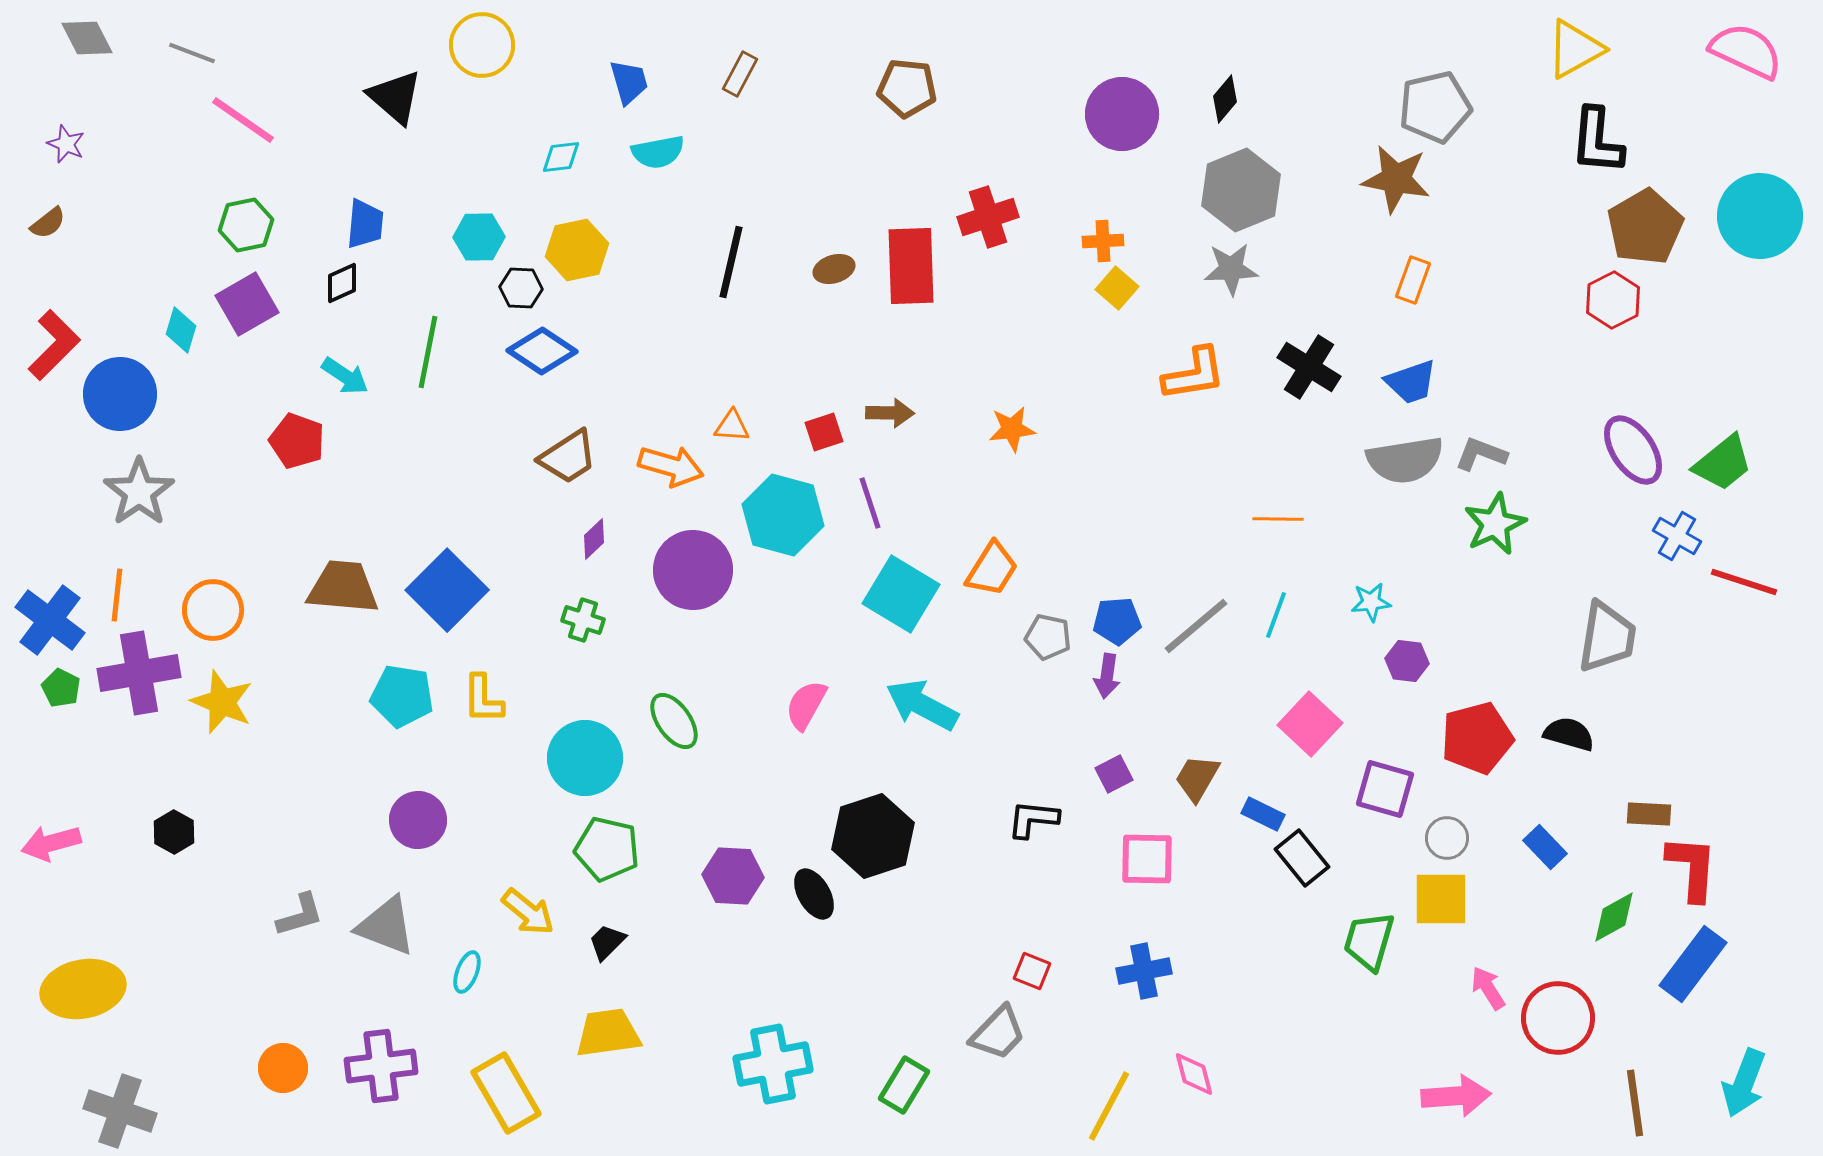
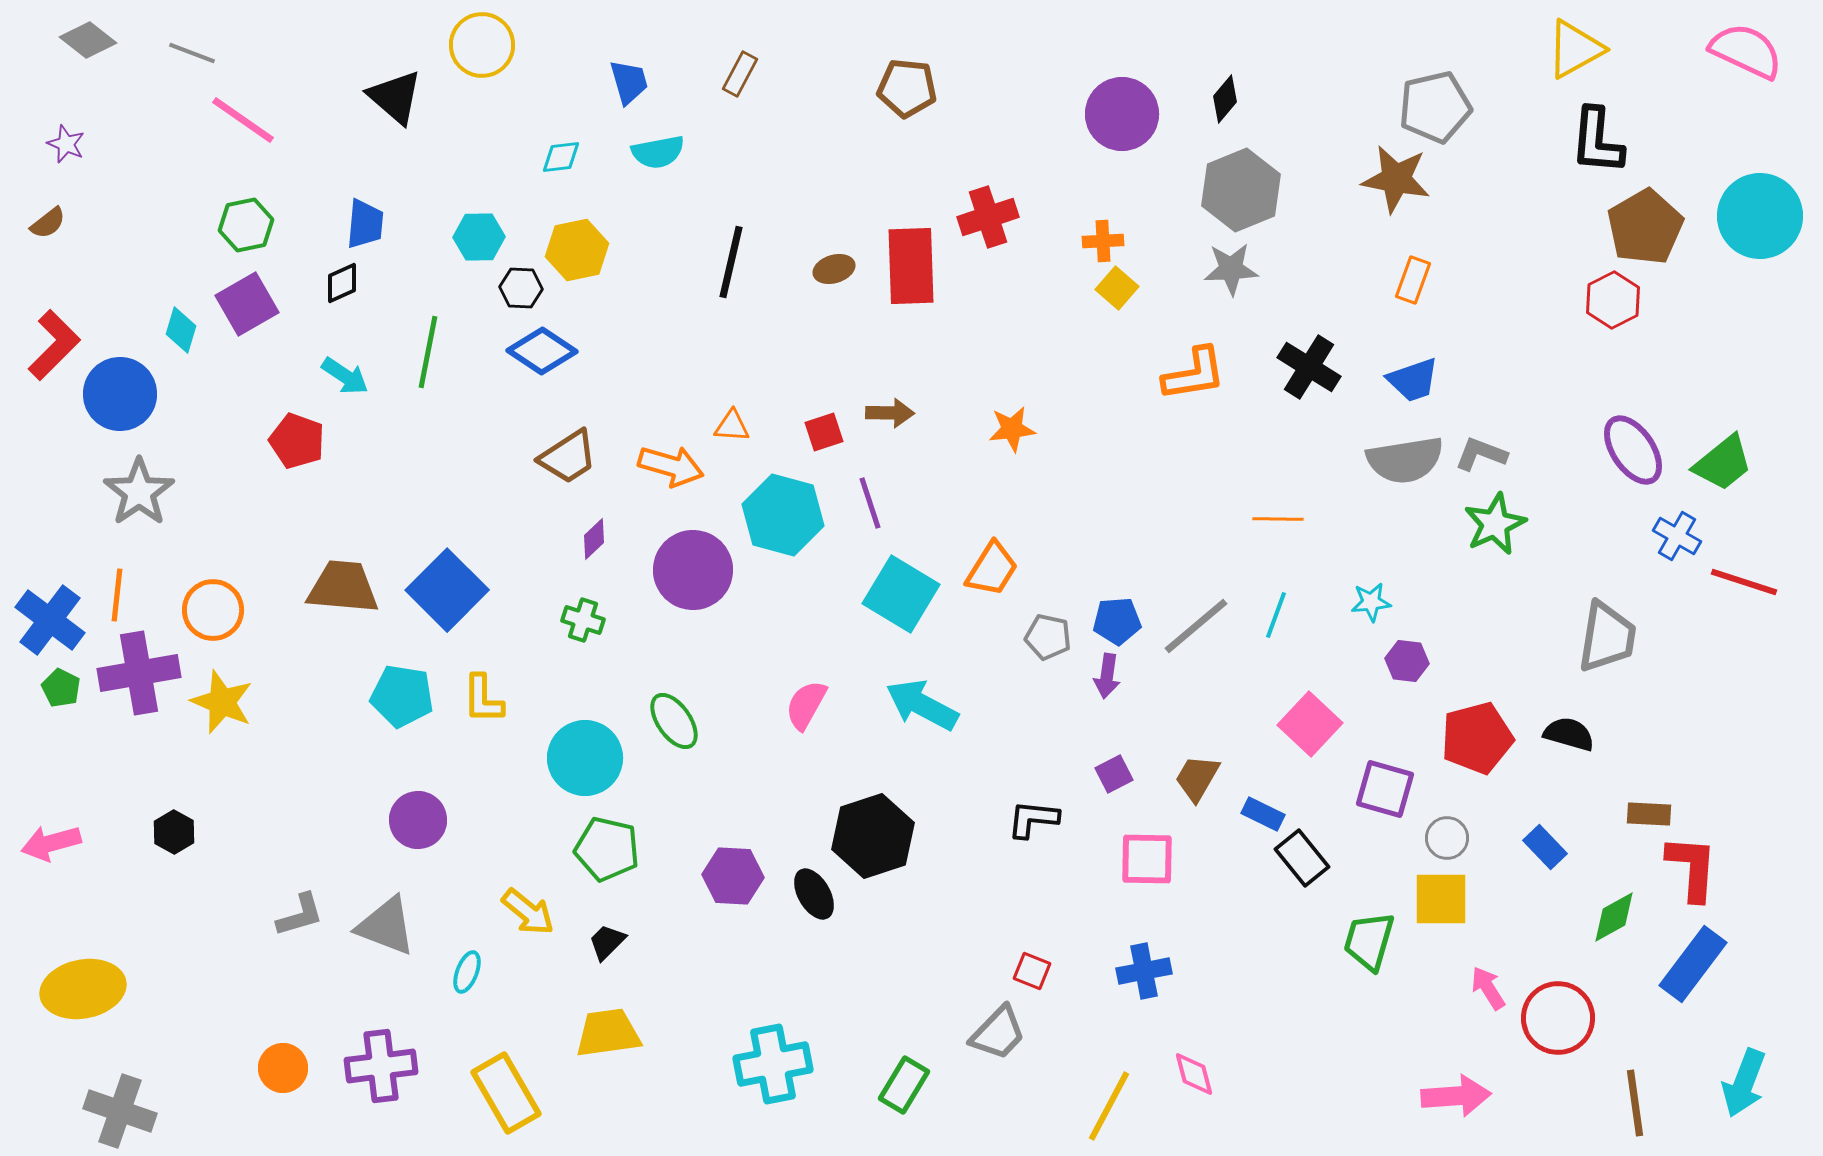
gray diamond at (87, 38): moved 1 px right, 2 px down; rotated 24 degrees counterclockwise
blue trapezoid at (1411, 382): moved 2 px right, 2 px up
